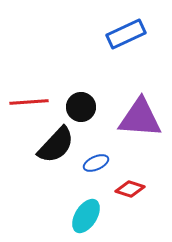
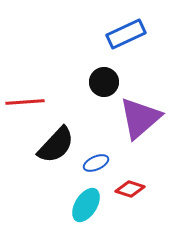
red line: moved 4 px left
black circle: moved 23 px right, 25 px up
purple triangle: rotated 45 degrees counterclockwise
cyan ellipse: moved 11 px up
